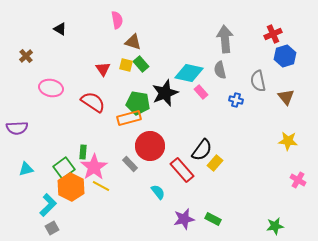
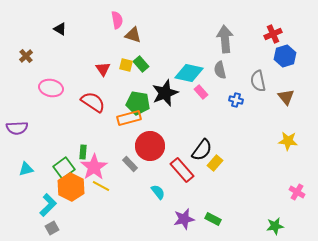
brown triangle at (133, 42): moved 7 px up
pink cross at (298, 180): moved 1 px left, 12 px down
